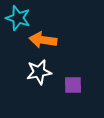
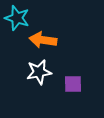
cyan star: moved 1 px left
purple square: moved 1 px up
